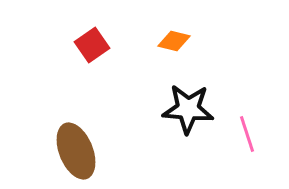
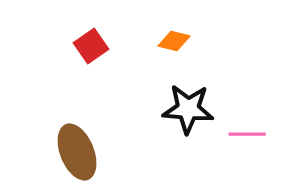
red square: moved 1 px left, 1 px down
pink line: rotated 72 degrees counterclockwise
brown ellipse: moved 1 px right, 1 px down
